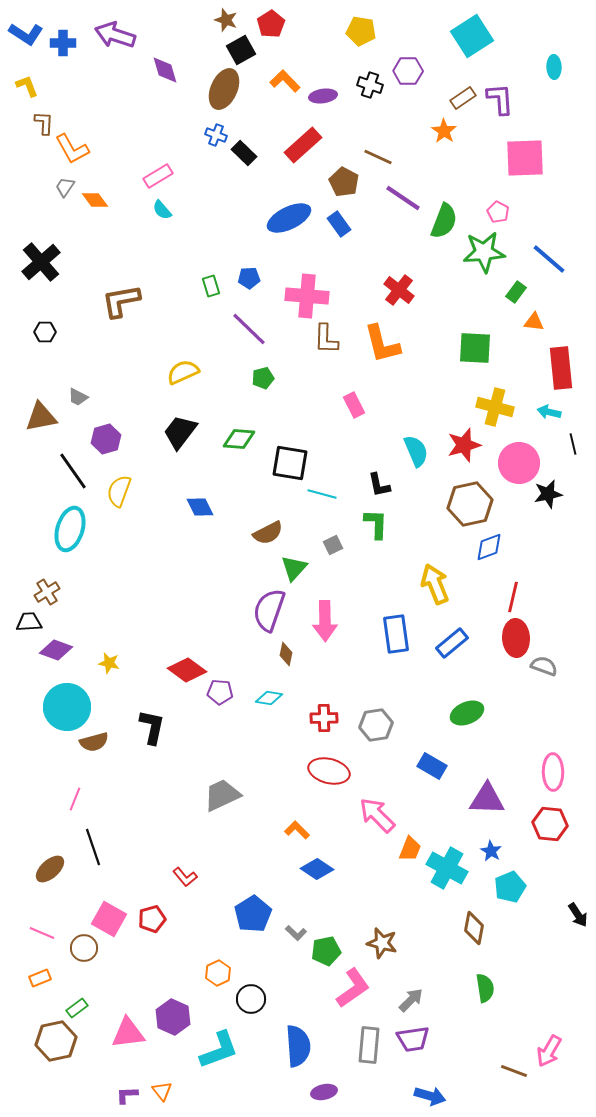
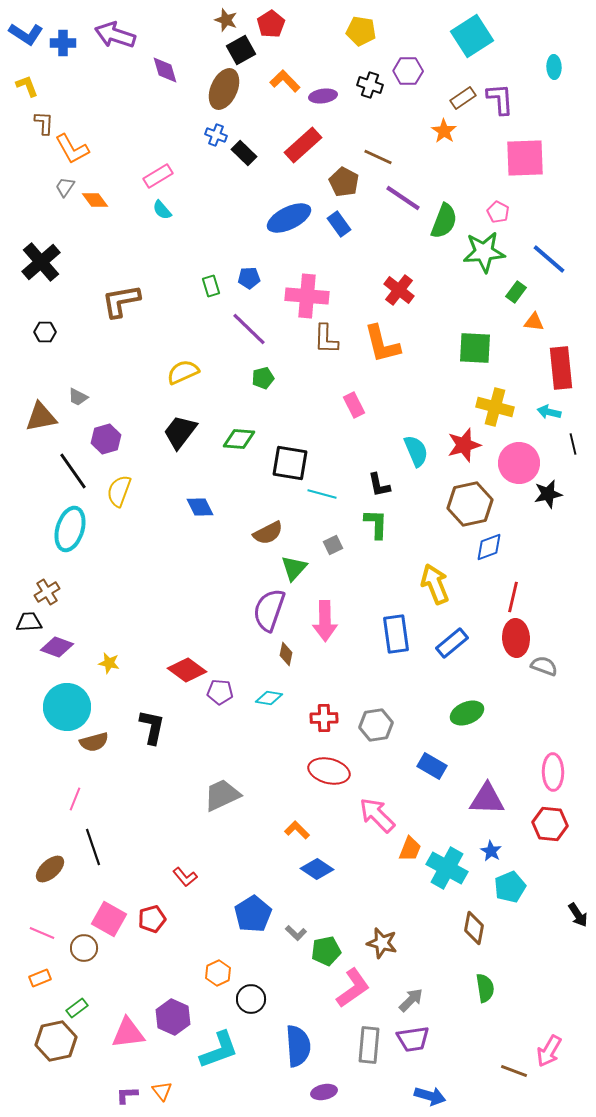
purple diamond at (56, 650): moved 1 px right, 3 px up
